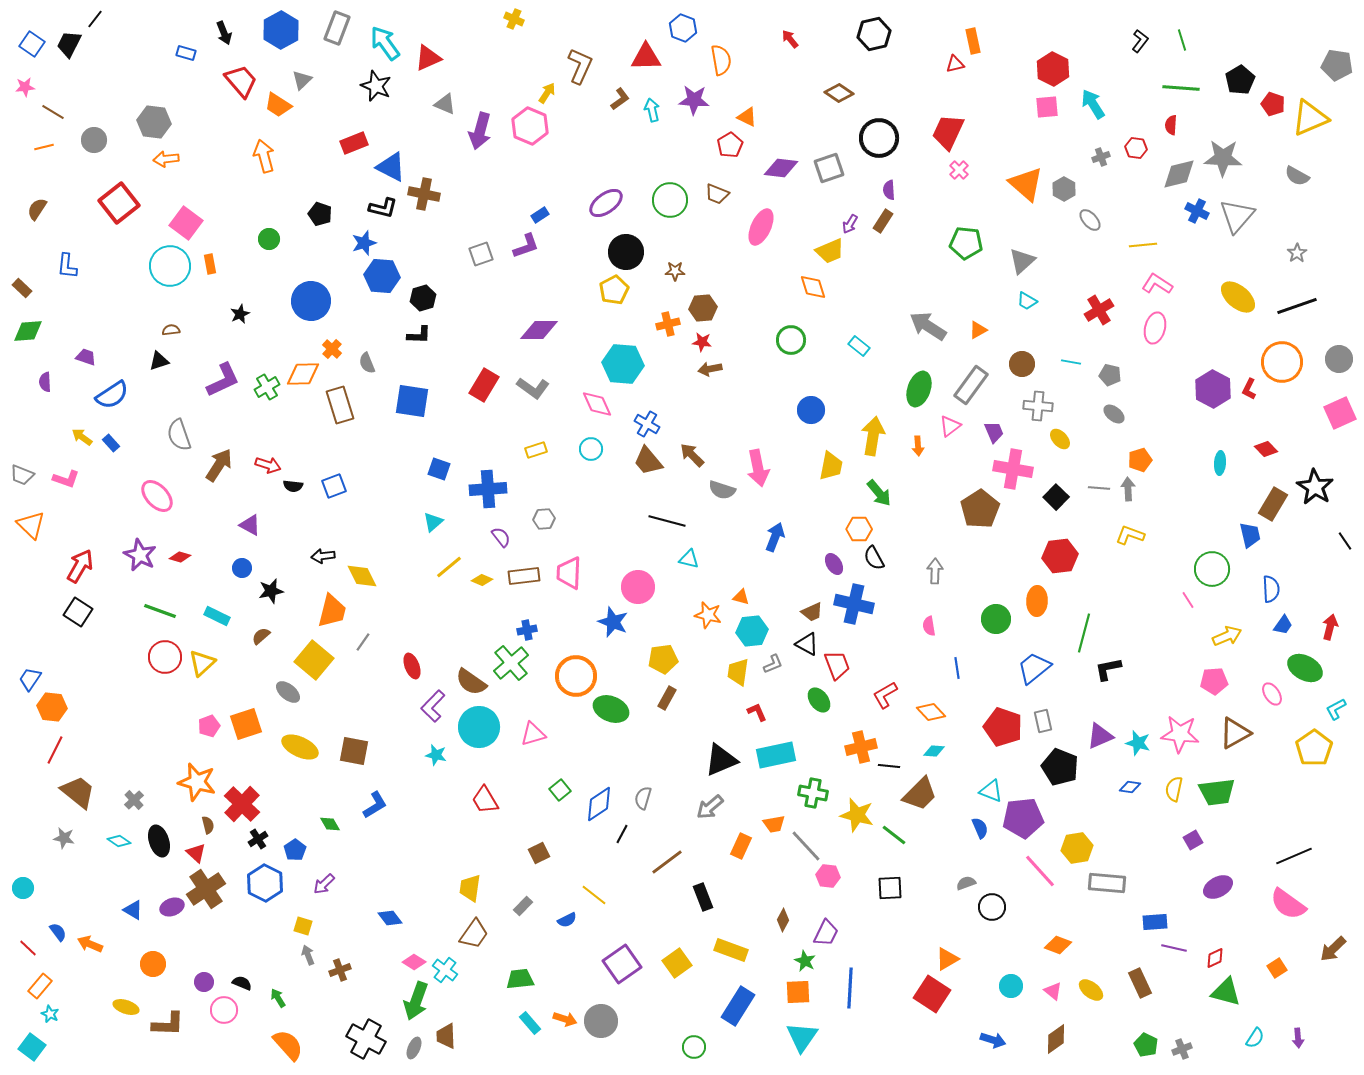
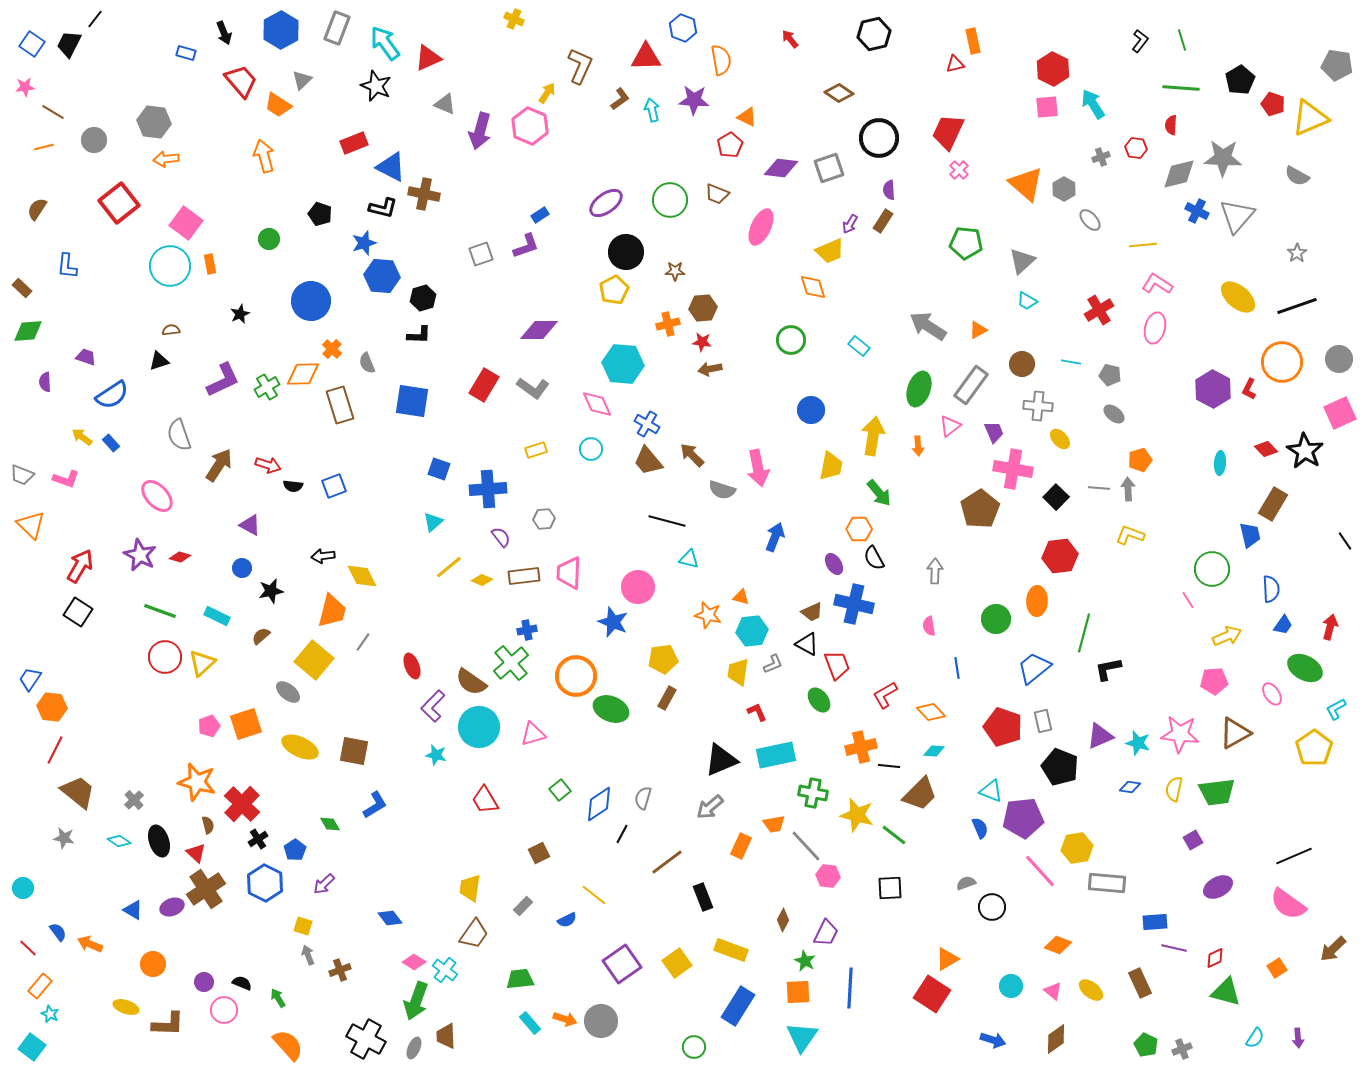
black star at (1315, 487): moved 10 px left, 36 px up
